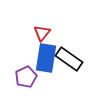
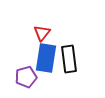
black rectangle: rotated 48 degrees clockwise
purple pentagon: rotated 10 degrees clockwise
